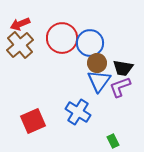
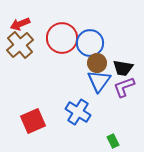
purple L-shape: moved 4 px right
